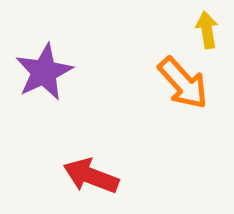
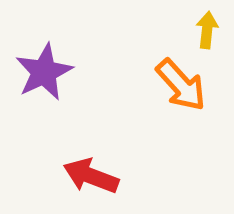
yellow arrow: rotated 15 degrees clockwise
orange arrow: moved 2 px left, 2 px down
